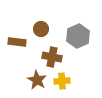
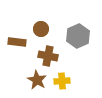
brown cross: moved 4 px left, 1 px up
